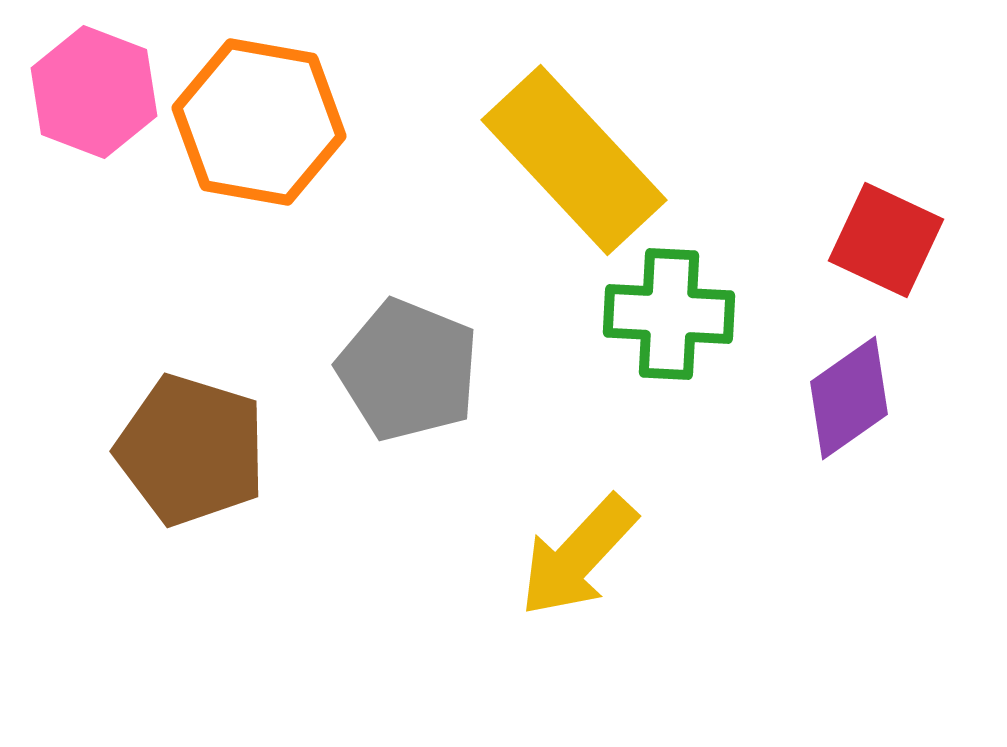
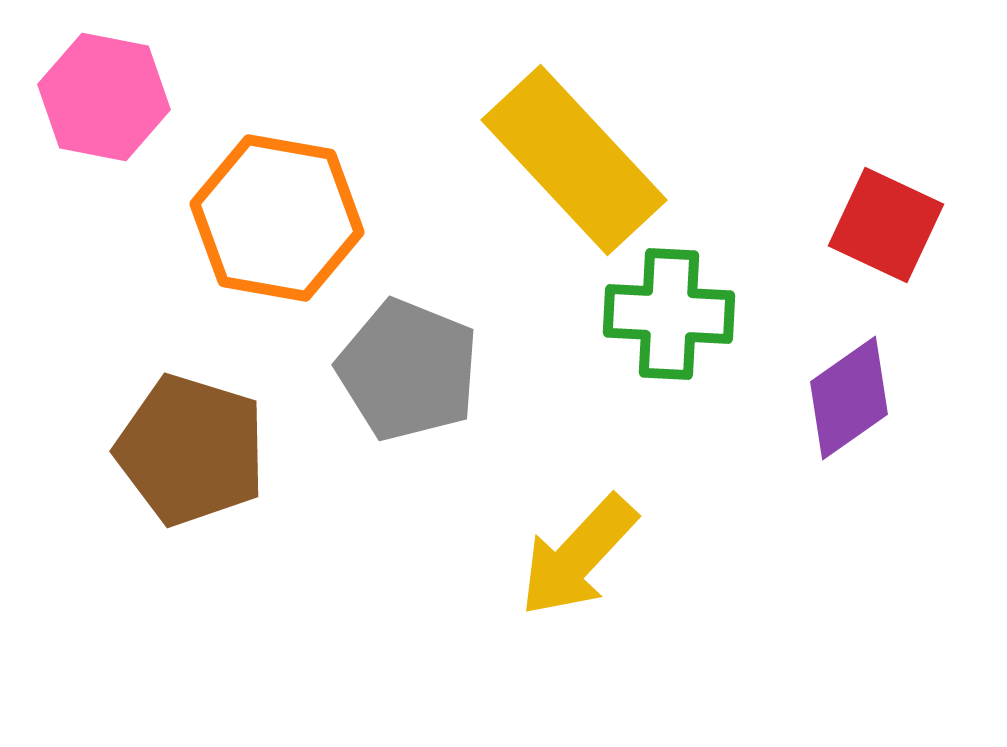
pink hexagon: moved 10 px right, 5 px down; rotated 10 degrees counterclockwise
orange hexagon: moved 18 px right, 96 px down
red square: moved 15 px up
